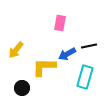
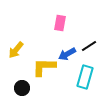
black line: rotated 21 degrees counterclockwise
